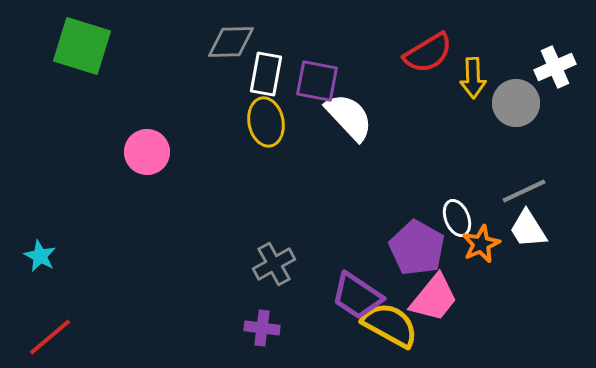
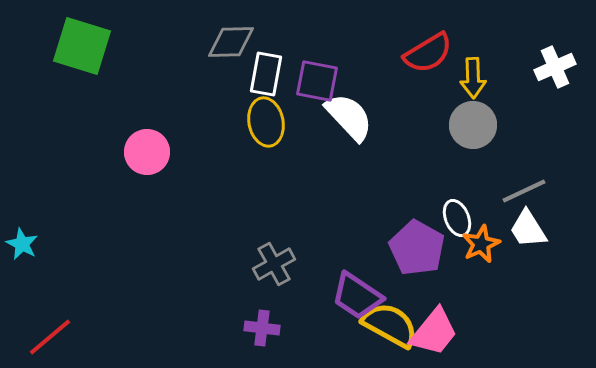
gray circle: moved 43 px left, 22 px down
cyan star: moved 18 px left, 12 px up
pink trapezoid: moved 34 px down
